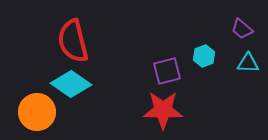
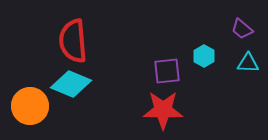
red semicircle: rotated 9 degrees clockwise
cyan hexagon: rotated 10 degrees counterclockwise
purple square: rotated 8 degrees clockwise
cyan diamond: rotated 12 degrees counterclockwise
orange circle: moved 7 px left, 6 px up
